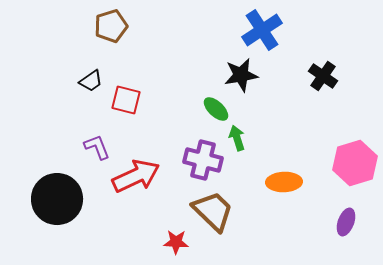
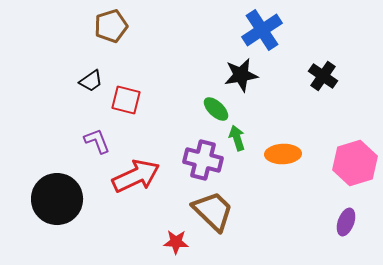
purple L-shape: moved 6 px up
orange ellipse: moved 1 px left, 28 px up
